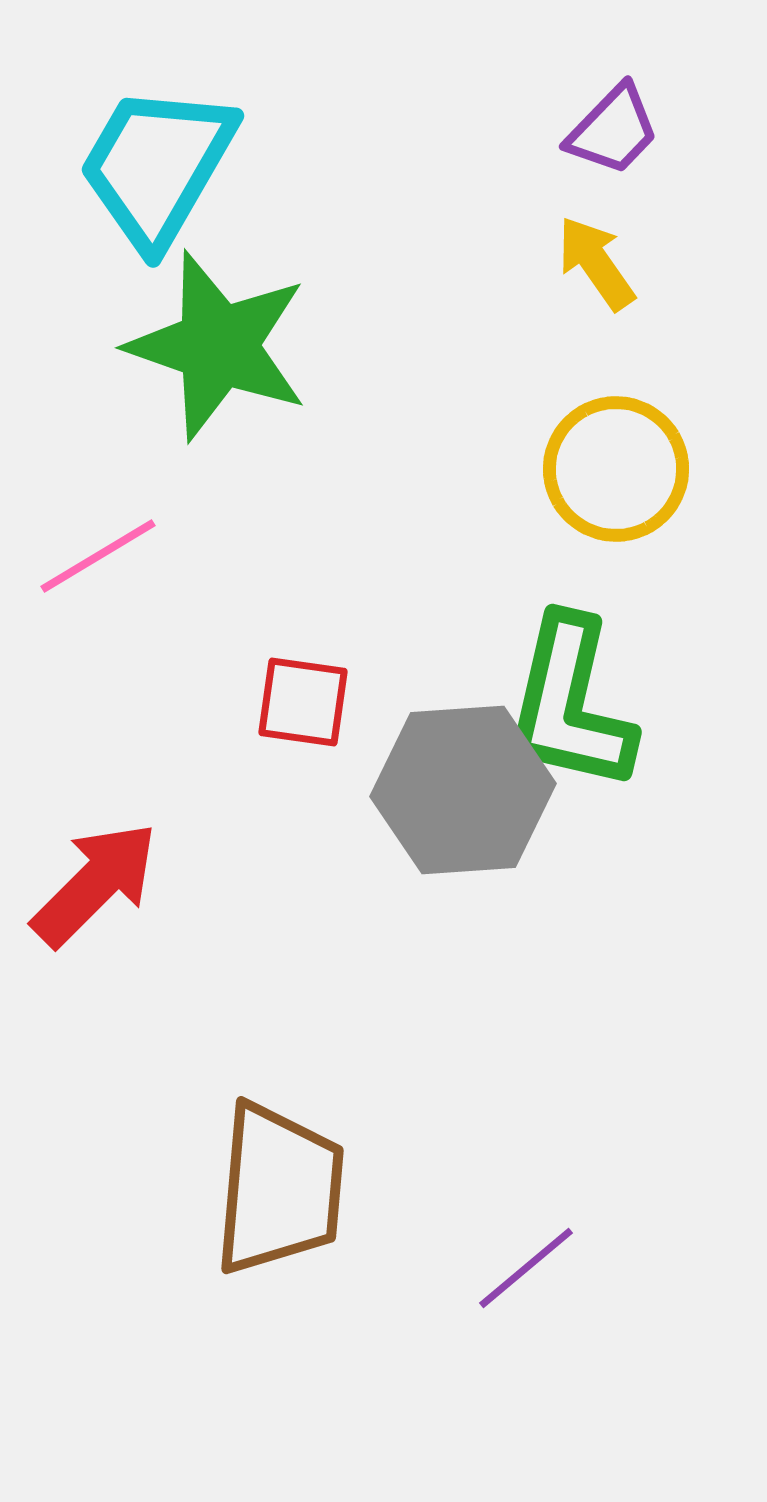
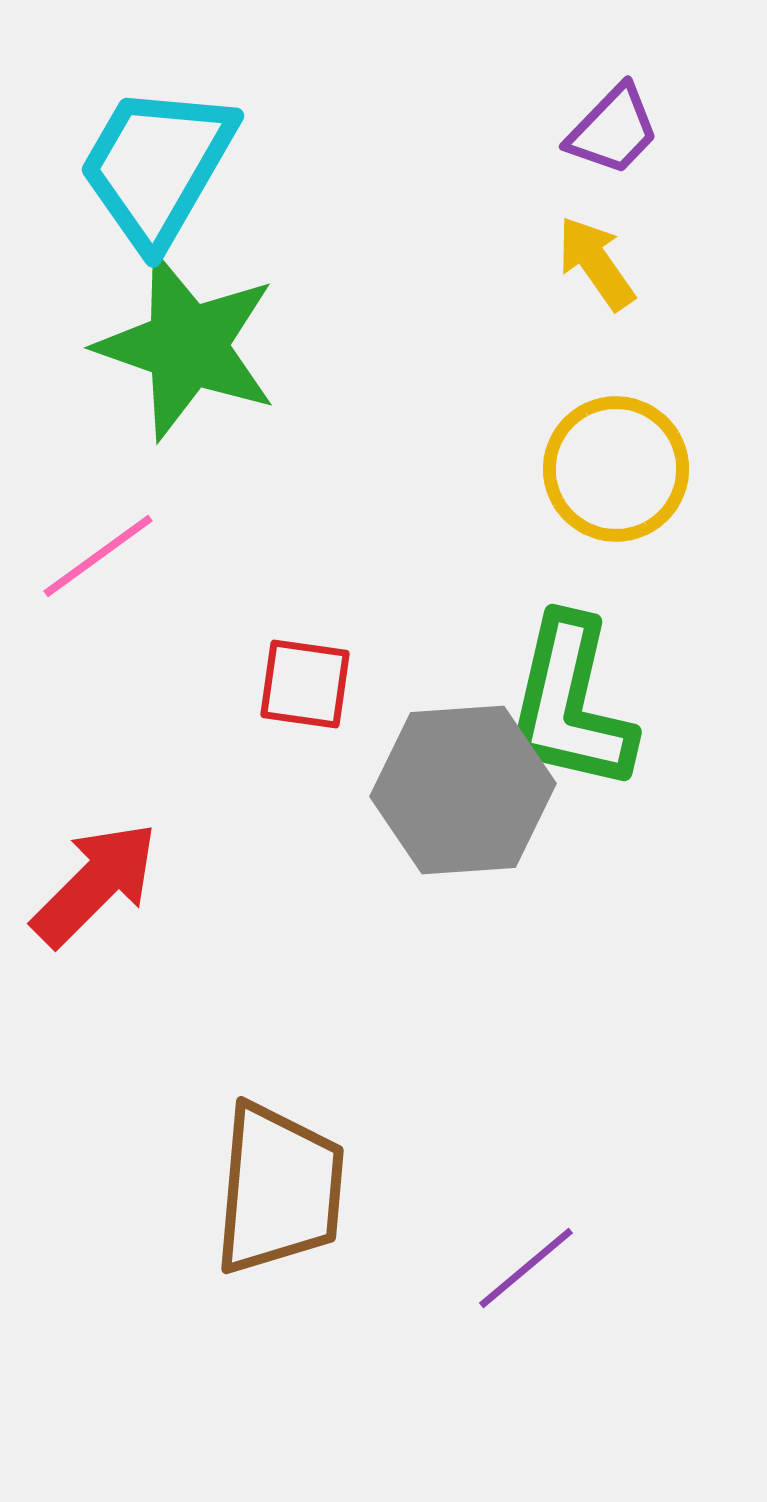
green star: moved 31 px left
pink line: rotated 5 degrees counterclockwise
red square: moved 2 px right, 18 px up
